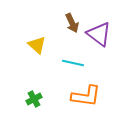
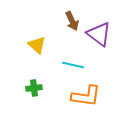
brown arrow: moved 2 px up
cyan line: moved 2 px down
green cross: moved 11 px up; rotated 21 degrees clockwise
